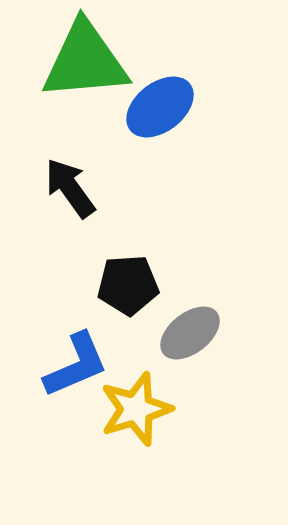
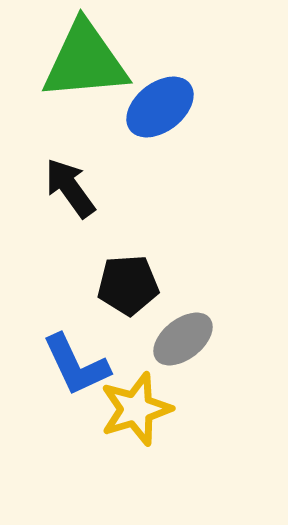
gray ellipse: moved 7 px left, 6 px down
blue L-shape: rotated 88 degrees clockwise
